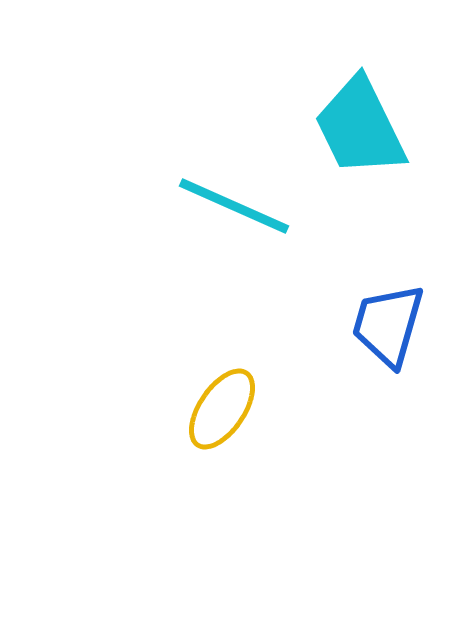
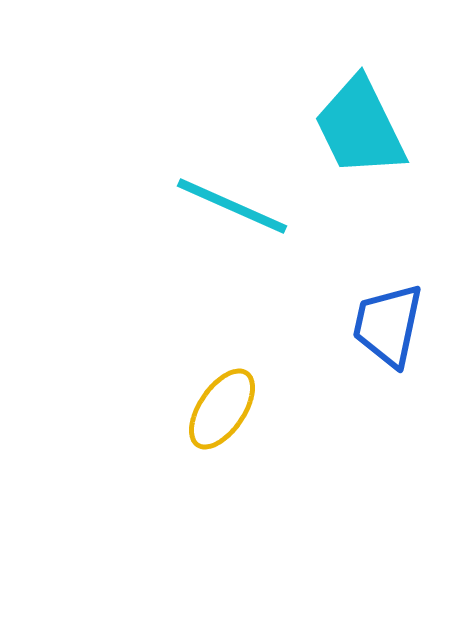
cyan line: moved 2 px left
blue trapezoid: rotated 4 degrees counterclockwise
